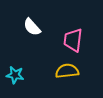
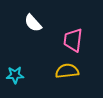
white semicircle: moved 1 px right, 4 px up
cyan star: rotated 12 degrees counterclockwise
